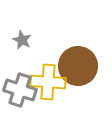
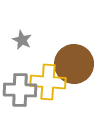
brown circle: moved 4 px left, 2 px up
gray cross: rotated 16 degrees counterclockwise
